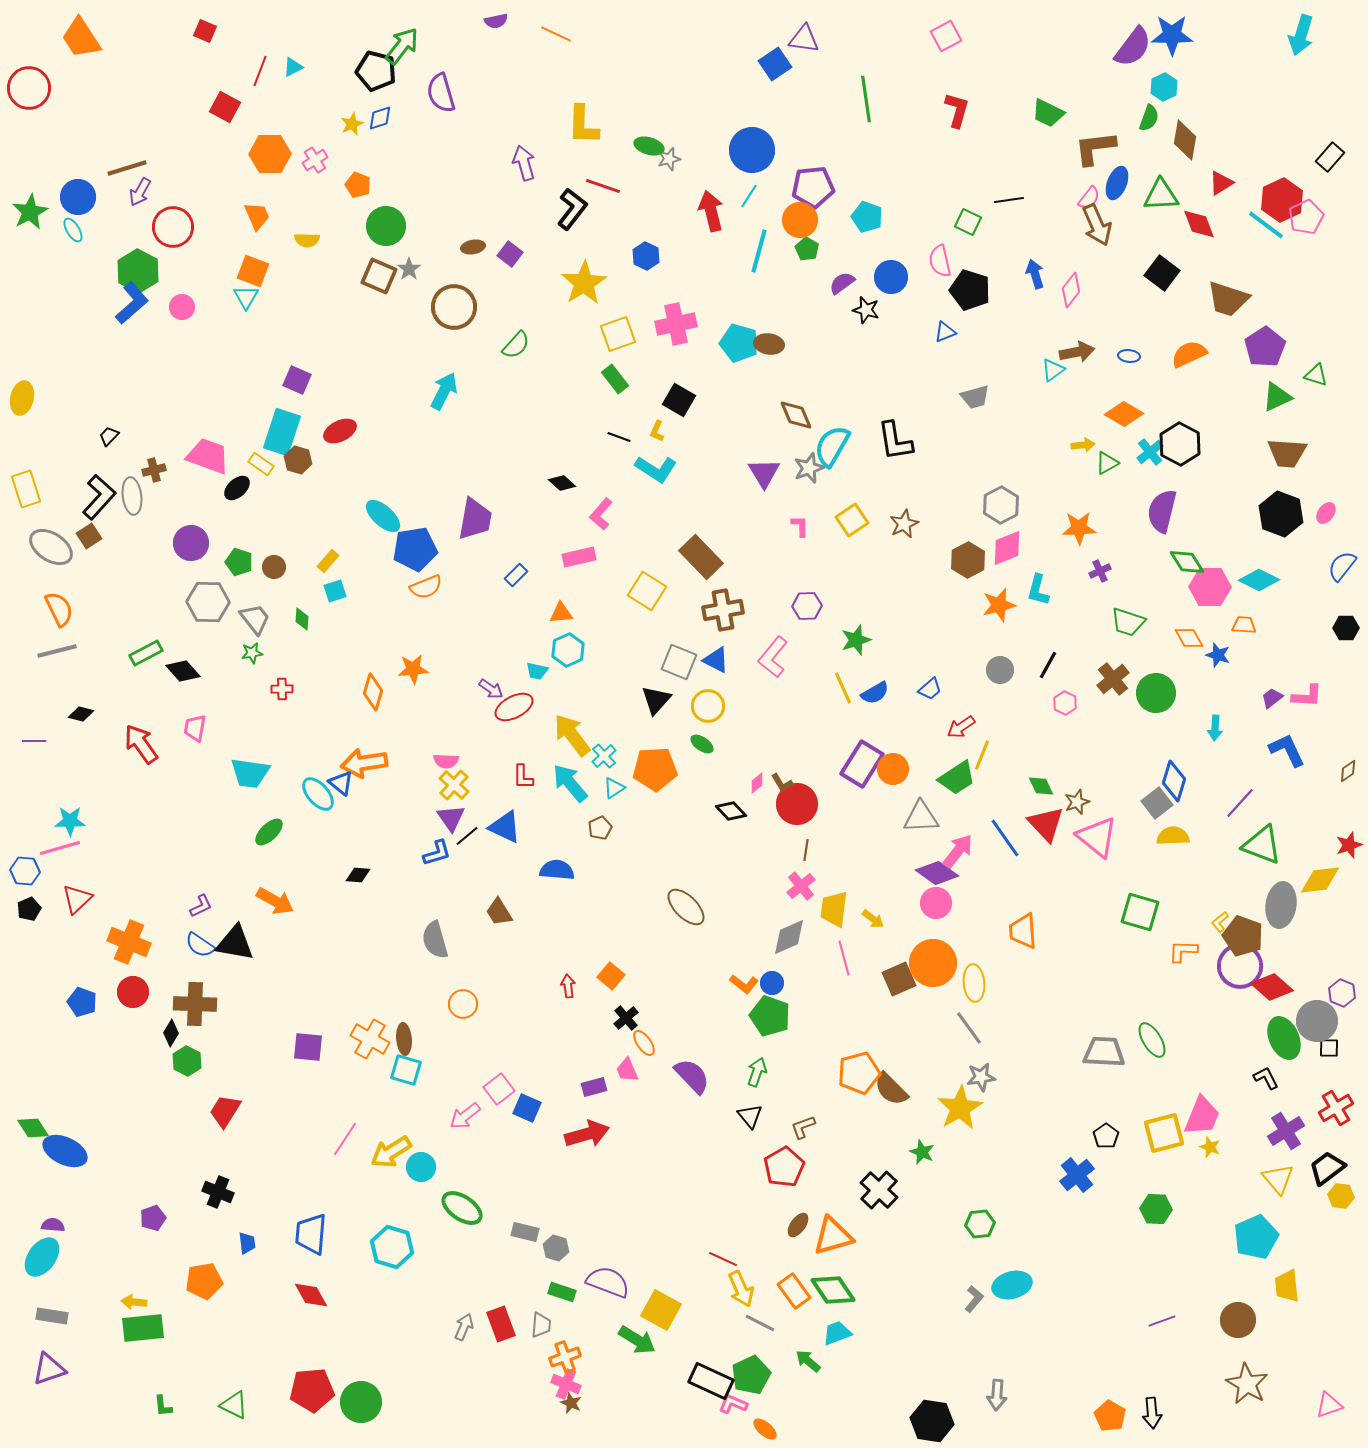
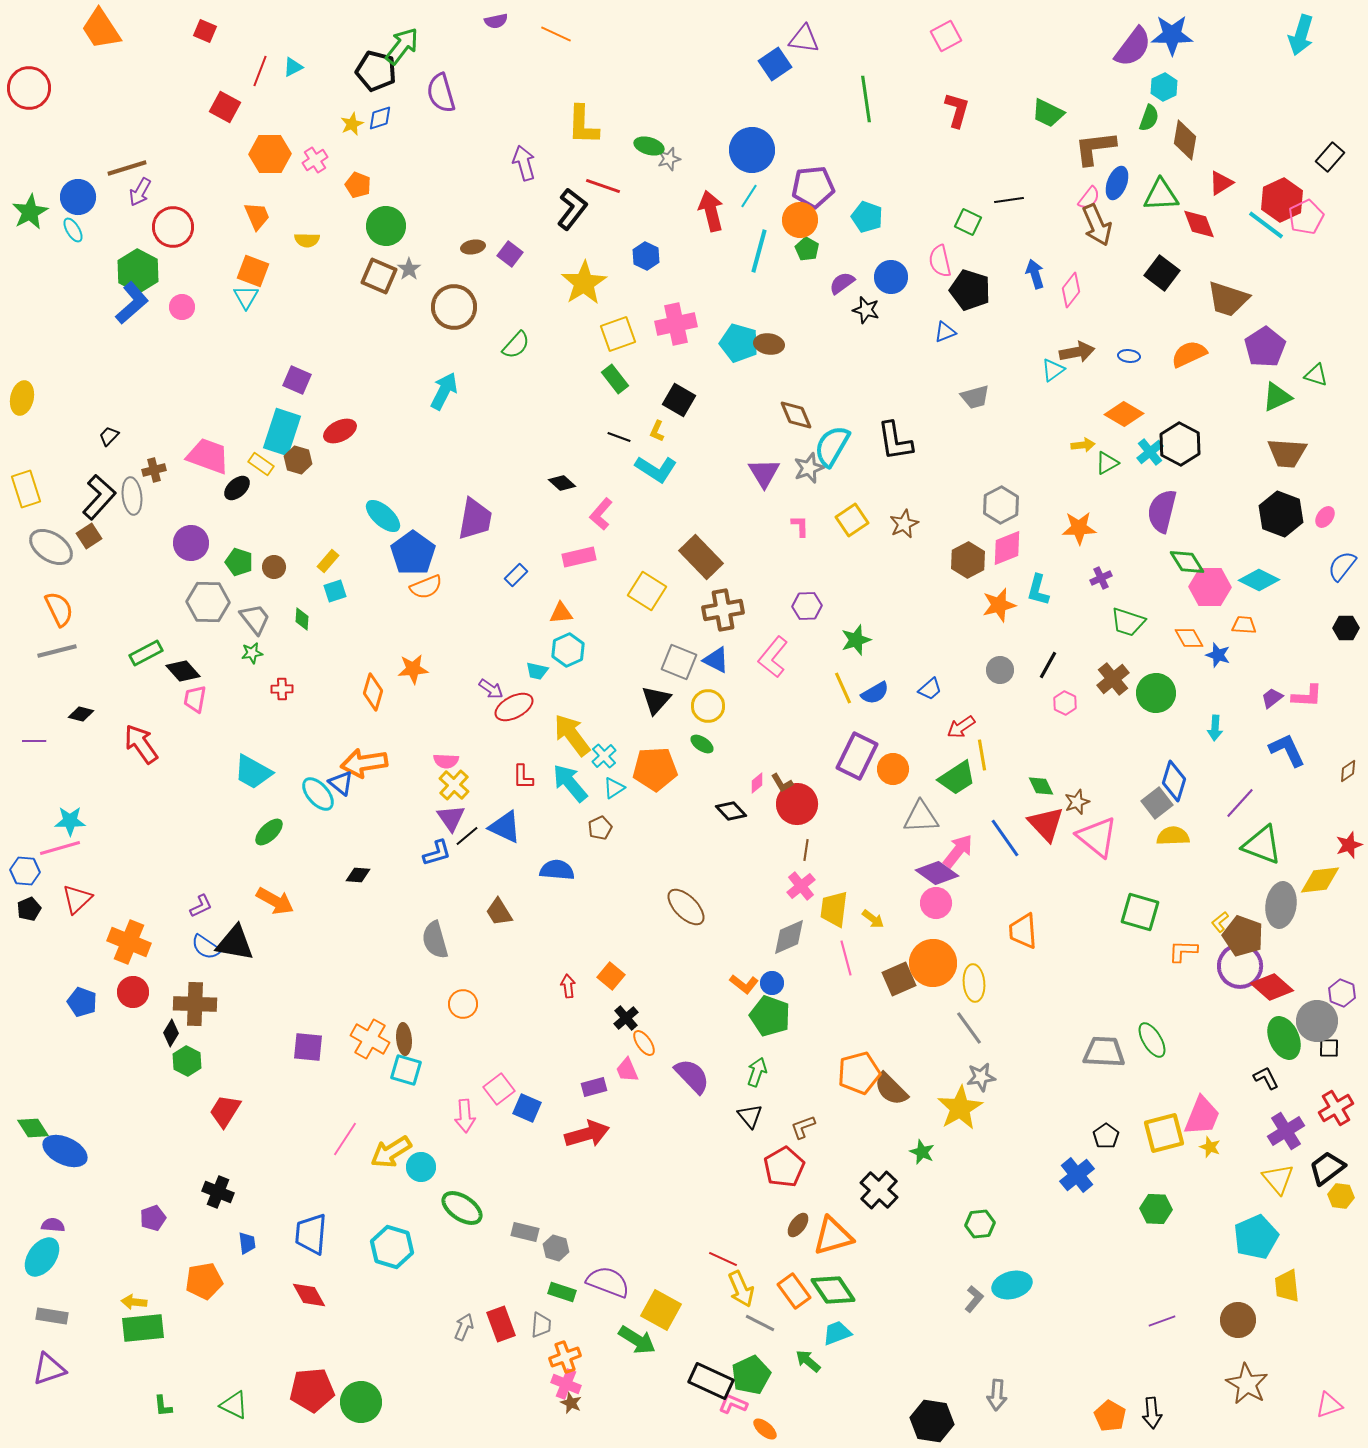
orange trapezoid at (81, 38): moved 20 px right, 9 px up
pink ellipse at (1326, 513): moved 1 px left, 4 px down
blue pentagon at (415, 549): moved 2 px left, 4 px down; rotated 27 degrees counterclockwise
purple cross at (1100, 571): moved 1 px right, 7 px down
pink trapezoid at (195, 728): moved 29 px up
yellow line at (982, 755): rotated 32 degrees counterclockwise
purple rectangle at (862, 764): moved 5 px left, 8 px up; rotated 6 degrees counterclockwise
cyan trapezoid at (250, 773): moved 3 px right, 1 px up; rotated 21 degrees clockwise
blue semicircle at (200, 945): moved 6 px right, 2 px down
pink line at (844, 958): moved 2 px right
pink arrow at (465, 1116): rotated 56 degrees counterclockwise
red diamond at (311, 1295): moved 2 px left
